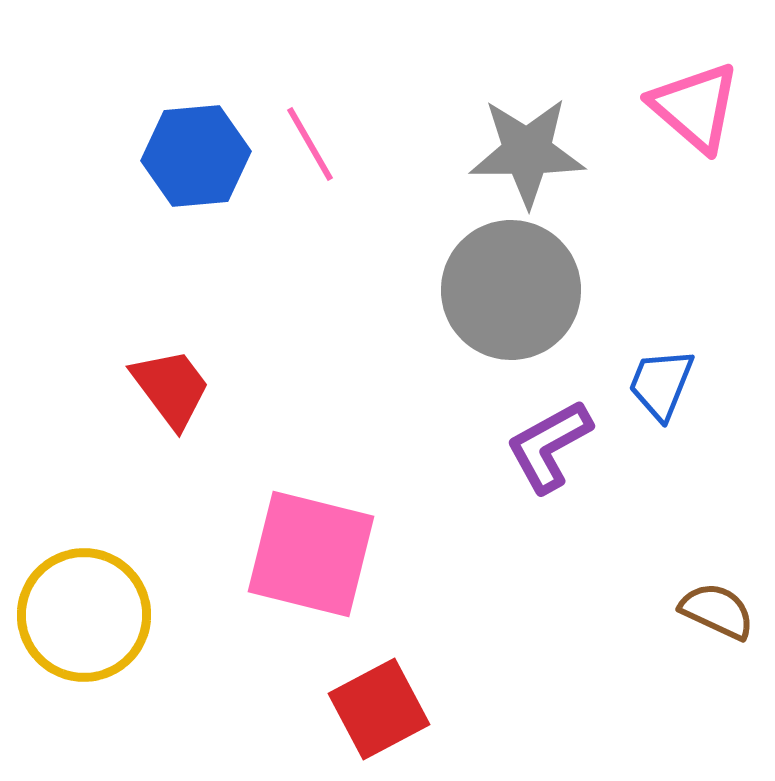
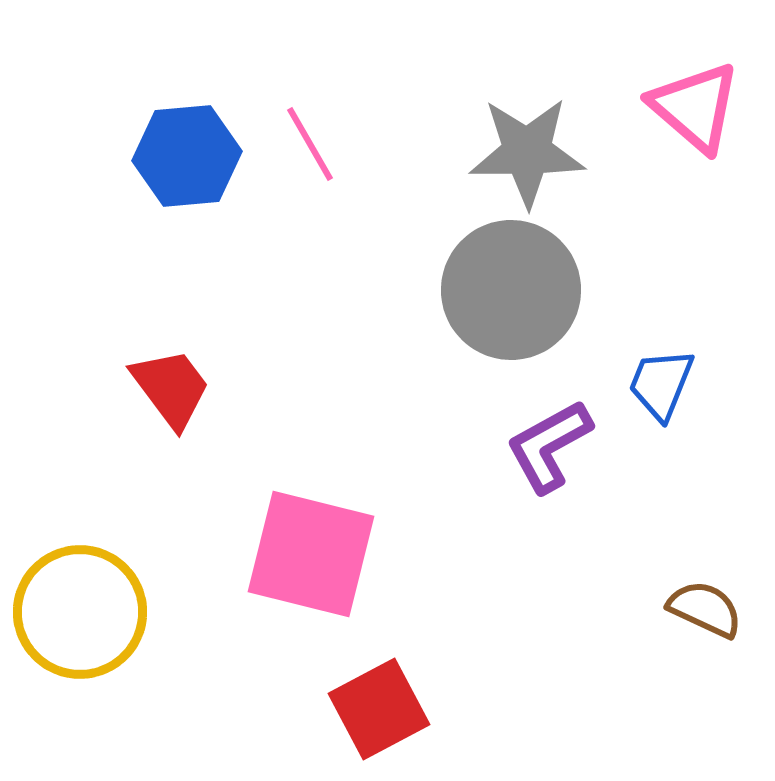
blue hexagon: moved 9 px left
brown semicircle: moved 12 px left, 2 px up
yellow circle: moved 4 px left, 3 px up
